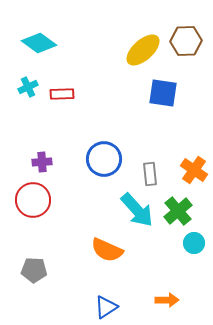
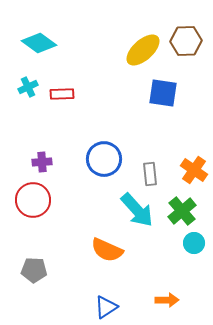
green cross: moved 4 px right
